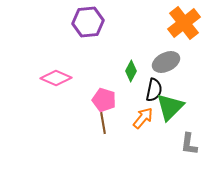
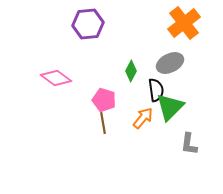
purple hexagon: moved 2 px down
gray ellipse: moved 4 px right, 1 px down
pink diamond: rotated 12 degrees clockwise
black semicircle: moved 2 px right; rotated 20 degrees counterclockwise
